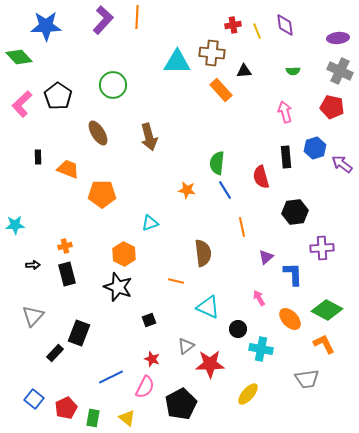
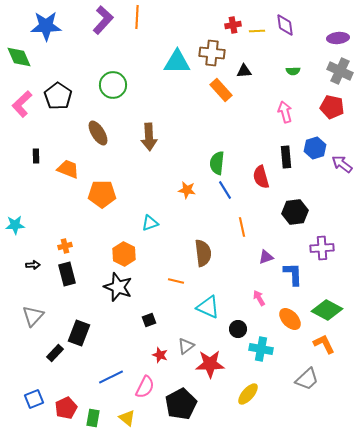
yellow line at (257, 31): rotated 70 degrees counterclockwise
green diamond at (19, 57): rotated 20 degrees clockwise
brown arrow at (149, 137): rotated 12 degrees clockwise
black rectangle at (38, 157): moved 2 px left, 1 px up
purple triangle at (266, 257): rotated 21 degrees clockwise
red star at (152, 359): moved 8 px right, 4 px up
gray trapezoid at (307, 379): rotated 35 degrees counterclockwise
blue square at (34, 399): rotated 30 degrees clockwise
